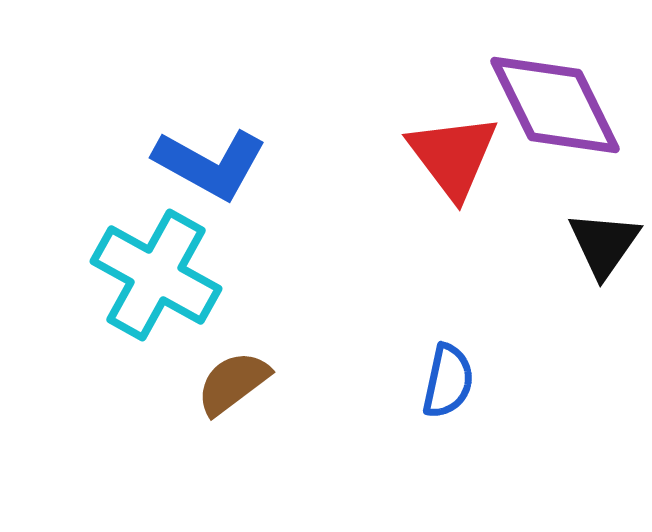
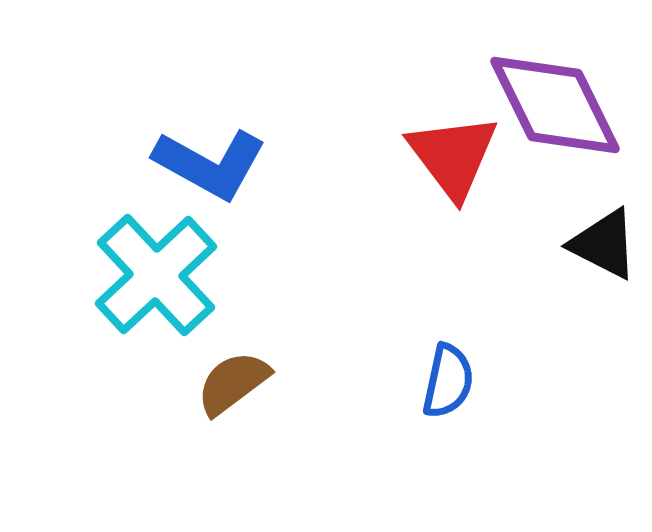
black triangle: rotated 38 degrees counterclockwise
cyan cross: rotated 18 degrees clockwise
